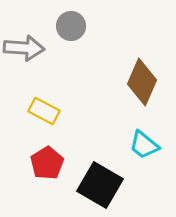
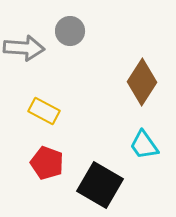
gray circle: moved 1 px left, 5 px down
brown diamond: rotated 9 degrees clockwise
cyan trapezoid: rotated 16 degrees clockwise
red pentagon: rotated 20 degrees counterclockwise
